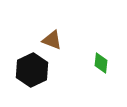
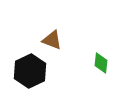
black hexagon: moved 2 px left, 1 px down
